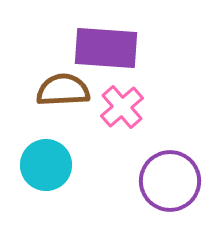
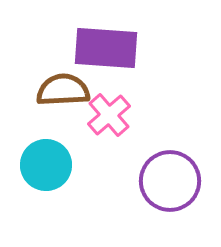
pink cross: moved 13 px left, 8 px down
